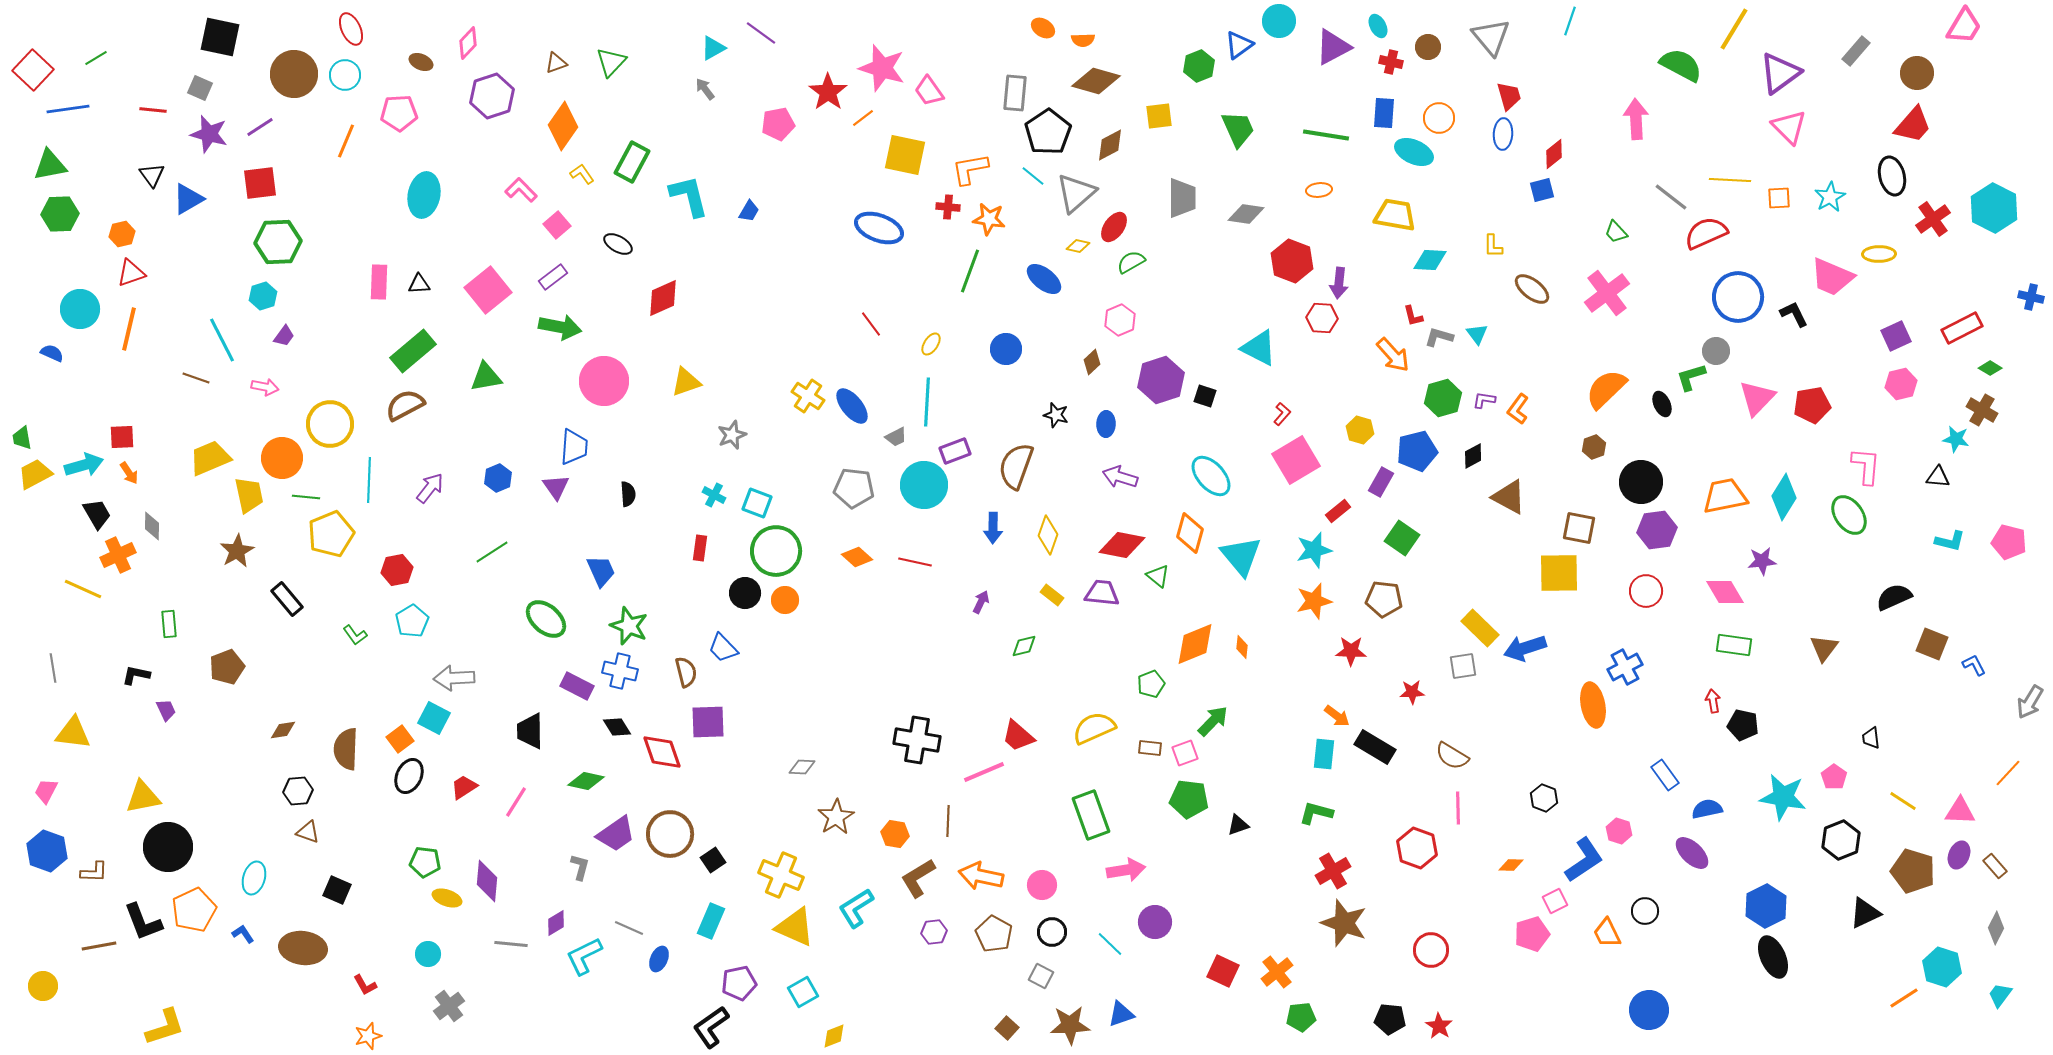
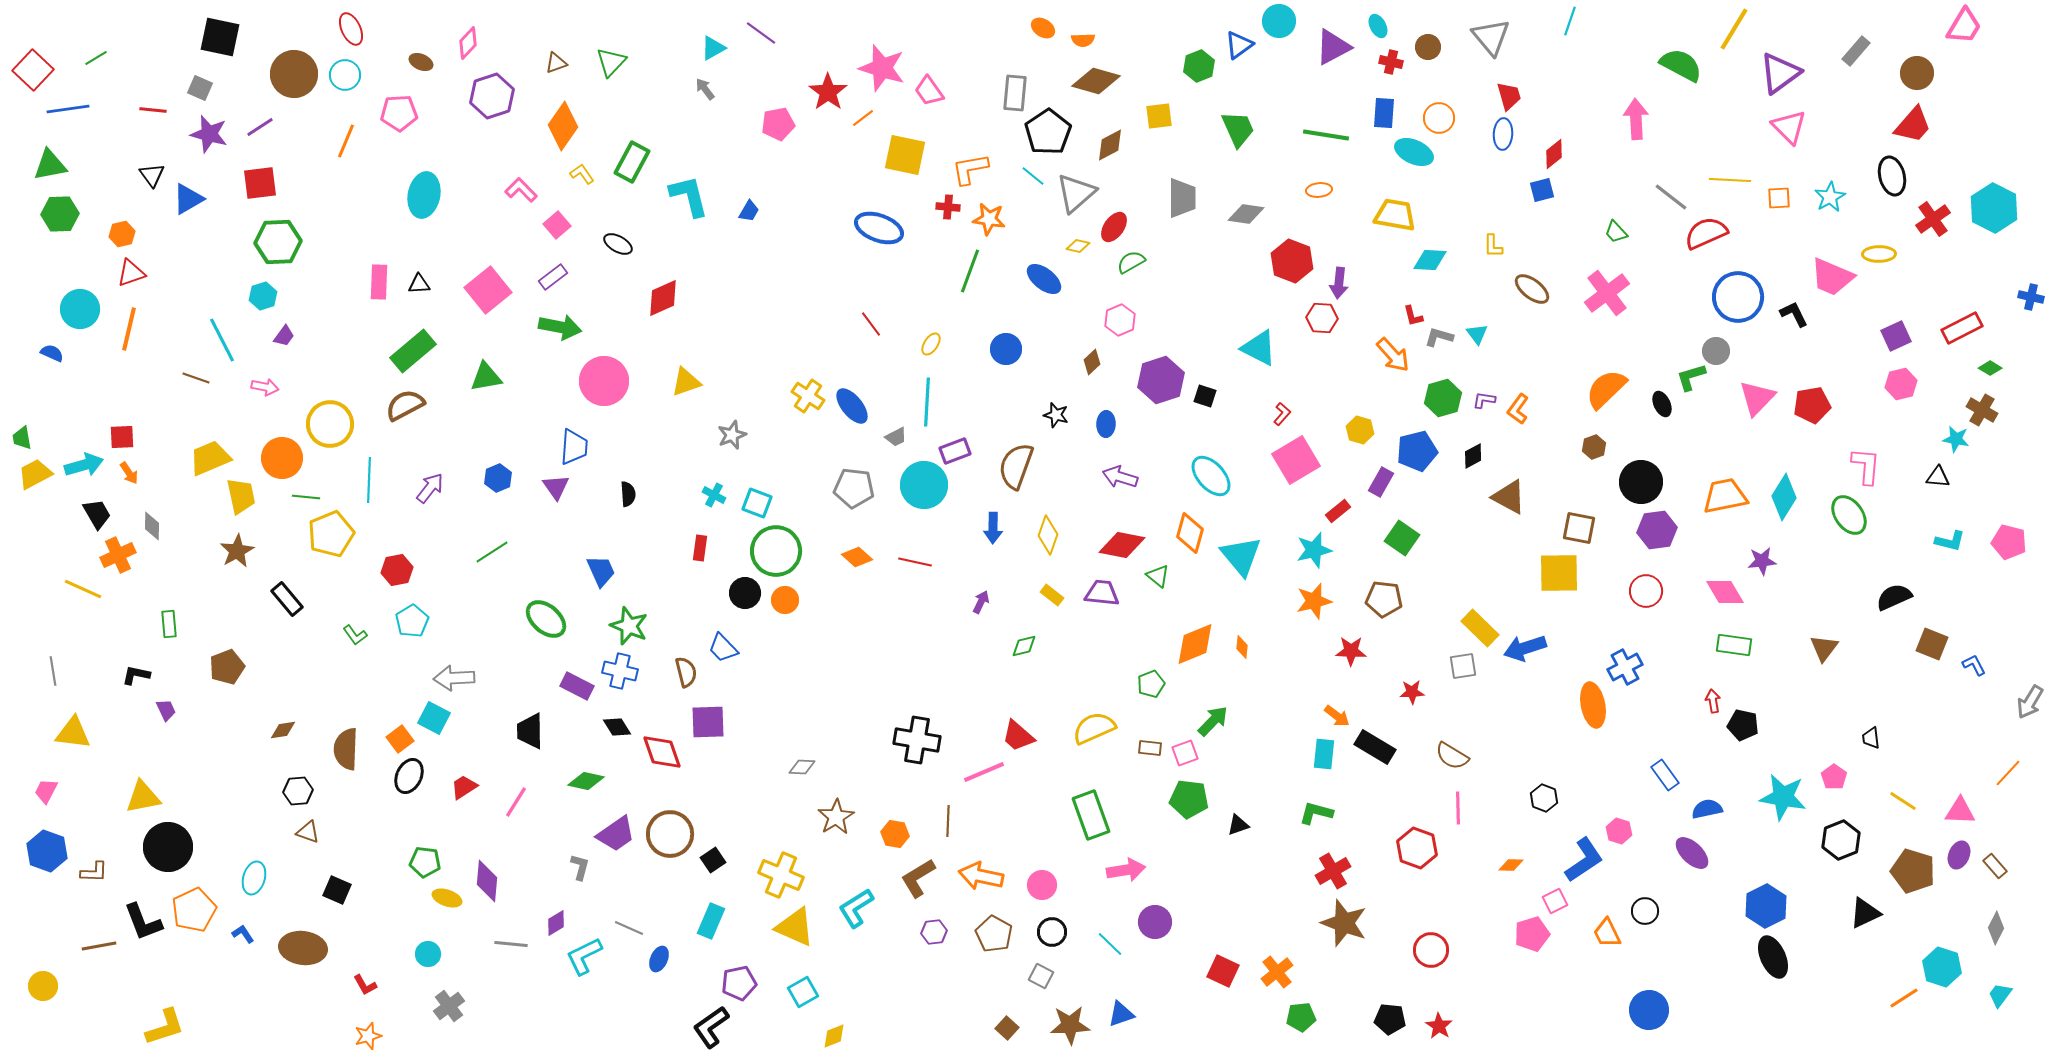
yellow trapezoid at (249, 495): moved 8 px left, 1 px down
gray line at (53, 668): moved 3 px down
